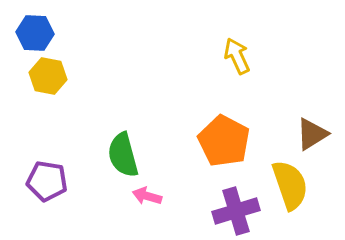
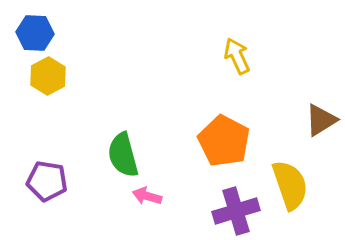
yellow hexagon: rotated 21 degrees clockwise
brown triangle: moved 9 px right, 14 px up
